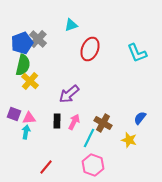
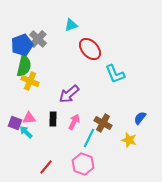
blue pentagon: moved 2 px down
red ellipse: rotated 65 degrees counterclockwise
cyan L-shape: moved 22 px left, 21 px down
green semicircle: moved 1 px right, 1 px down
yellow cross: rotated 18 degrees counterclockwise
purple square: moved 1 px right, 9 px down
black rectangle: moved 4 px left, 2 px up
cyan arrow: rotated 56 degrees counterclockwise
pink hexagon: moved 10 px left, 1 px up
